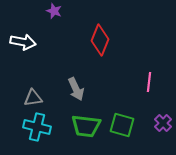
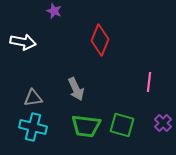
cyan cross: moved 4 px left
